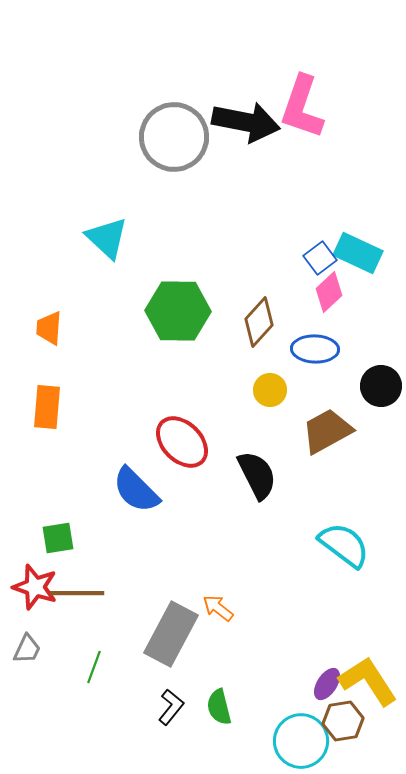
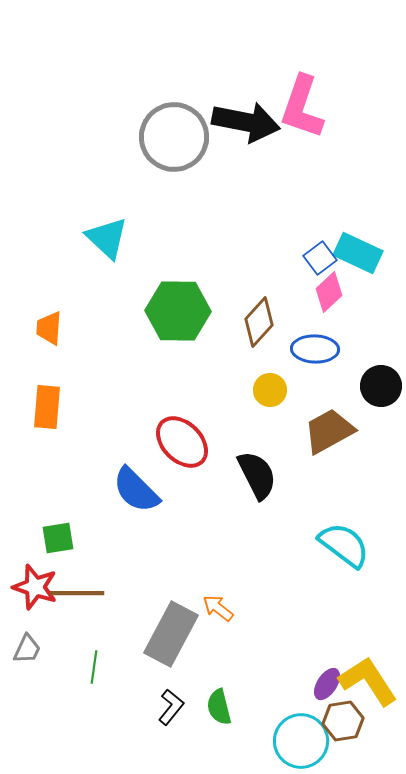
brown trapezoid: moved 2 px right
green line: rotated 12 degrees counterclockwise
